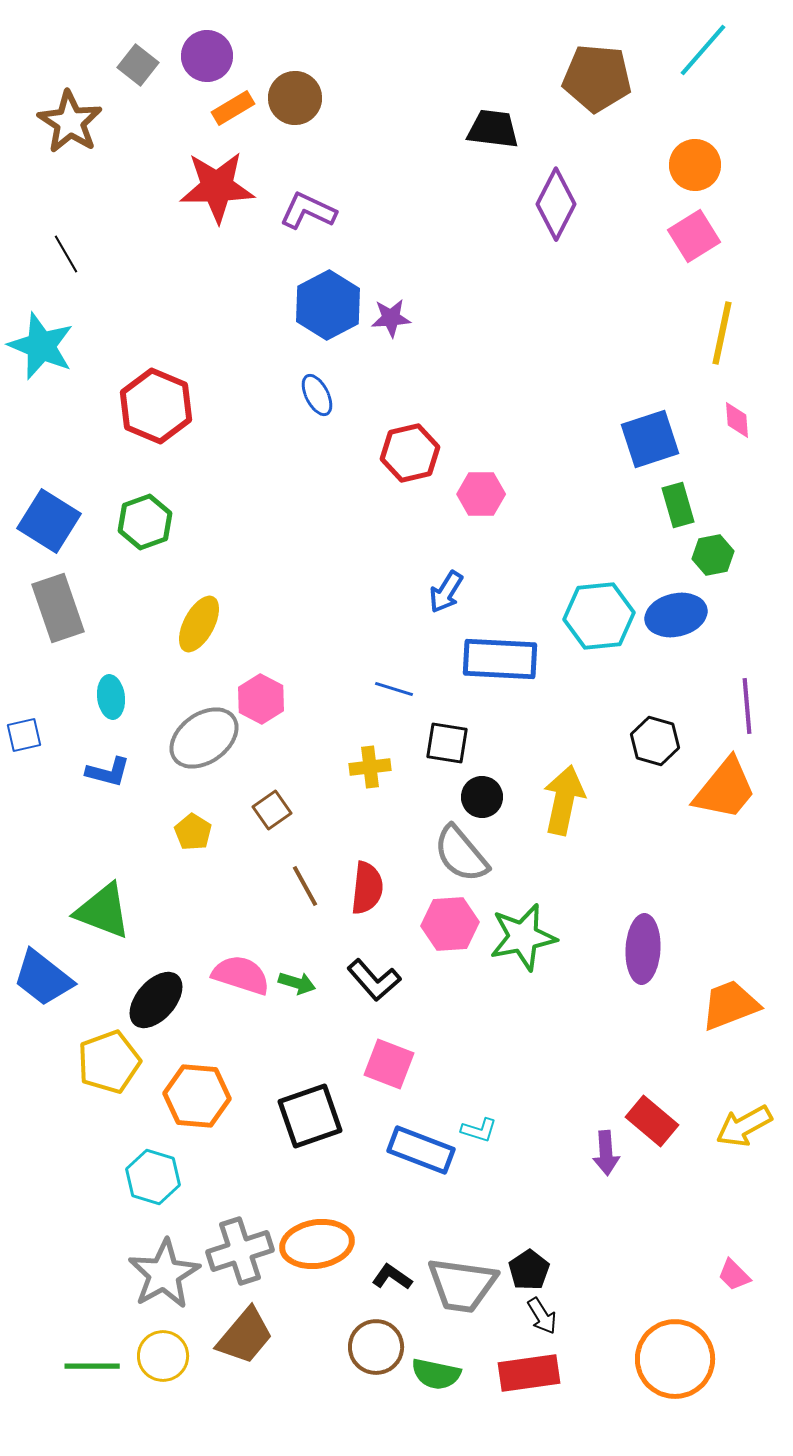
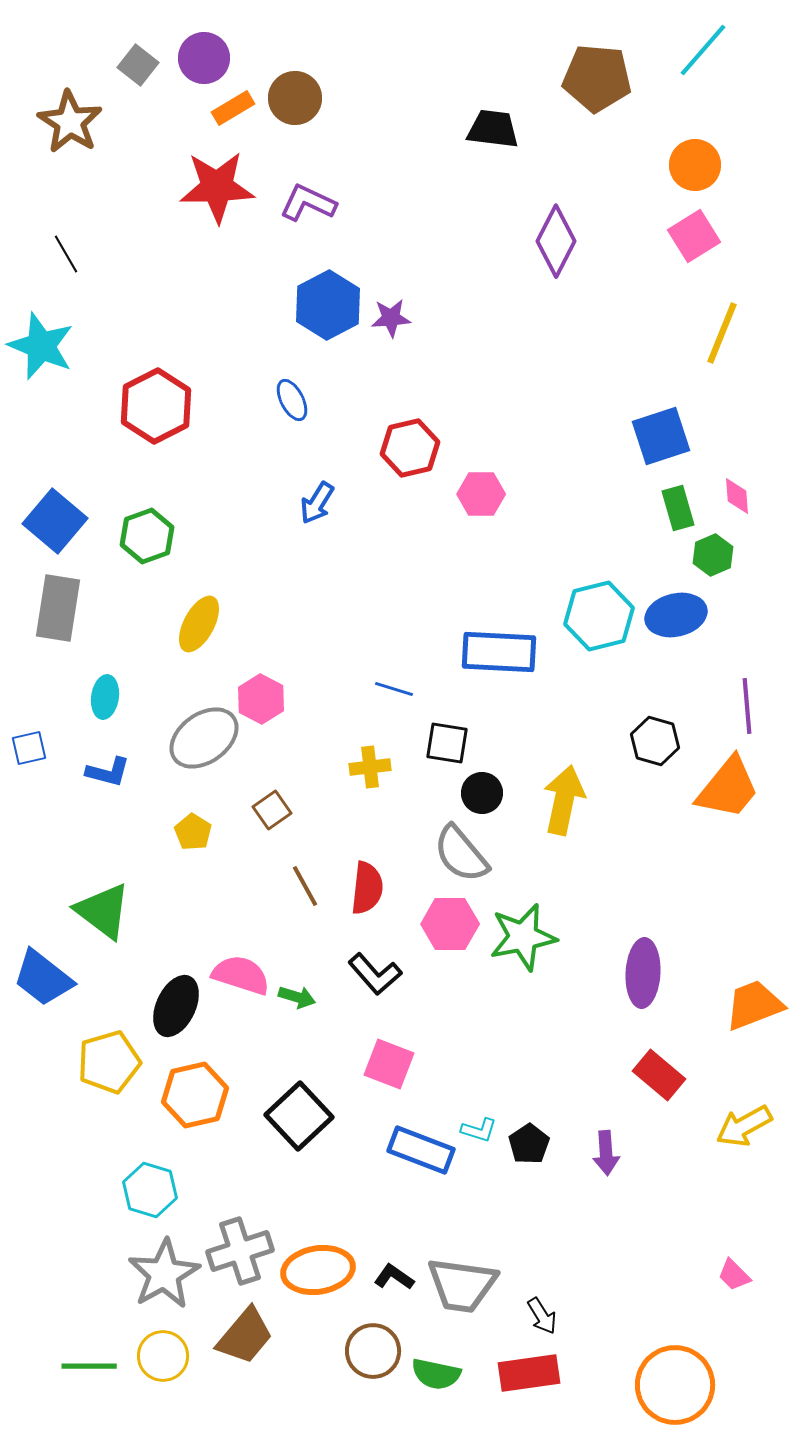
purple circle at (207, 56): moved 3 px left, 2 px down
purple diamond at (556, 204): moved 37 px down
purple L-shape at (308, 211): moved 8 px up
yellow line at (722, 333): rotated 10 degrees clockwise
blue ellipse at (317, 395): moved 25 px left, 5 px down
red hexagon at (156, 406): rotated 10 degrees clockwise
pink diamond at (737, 420): moved 76 px down
blue square at (650, 439): moved 11 px right, 3 px up
red hexagon at (410, 453): moved 5 px up
green rectangle at (678, 505): moved 3 px down
blue square at (49, 521): moved 6 px right; rotated 8 degrees clockwise
green hexagon at (145, 522): moved 2 px right, 14 px down
green hexagon at (713, 555): rotated 12 degrees counterclockwise
blue arrow at (446, 592): moved 129 px left, 89 px up
gray rectangle at (58, 608): rotated 28 degrees clockwise
cyan hexagon at (599, 616): rotated 8 degrees counterclockwise
blue rectangle at (500, 659): moved 1 px left, 7 px up
cyan ellipse at (111, 697): moved 6 px left; rotated 15 degrees clockwise
blue square at (24, 735): moved 5 px right, 13 px down
orange trapezoid at (725, 789): moved 3 px right, 1 px up
black circle at (482, 797): moved 4 px up
green triangle at (103, 911): rotated 16 degrees clockwise
pink hexagon at (450, 924): rotated 4 degrees clockwise
purple ellipse at (643, 949): moved 24 px down
black L-shape at (374, 980): moved 1 px right, 6 px up
green arrow at (297, 983): moved 14 px down
black ellipse at (156, 1000): moved 20 px right, 6 px down; rotated 16 degrees counterclockwise
orange trapezoid at (730, 1005): moved 24 px right
yellow pentagon at (109, 1062): rotated 4 degrees clockwise
orange hexagon at (197, 1096): moved 2 px left, 1 px up; rotated 18 degrees counterclockwise
black square at (310, 1116): moved 11 px left; rotated 24 degrees counterclockwise
red rectangle at (652, 1121): moved 7 px right, 46 px up
cyan hexagon at (153, 1177): moved 3 px left, 13 px down
orange ellipse at (317, 1244): moved 1 px right, 26 px down
black pentagon at (529, 1270): moved 126 px up
black L-shape at (392, 1277): moved 2 px right
brown circle at (376, 1347): moved 3 px left, 4 px down
orange circle at (675, 1359): moved 26 px down
green line at (92, 1366): moved 3 px left
